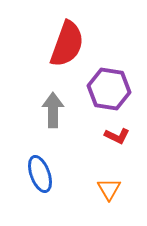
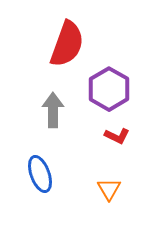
purple hexagon: rotated 21 degrees clockwise
